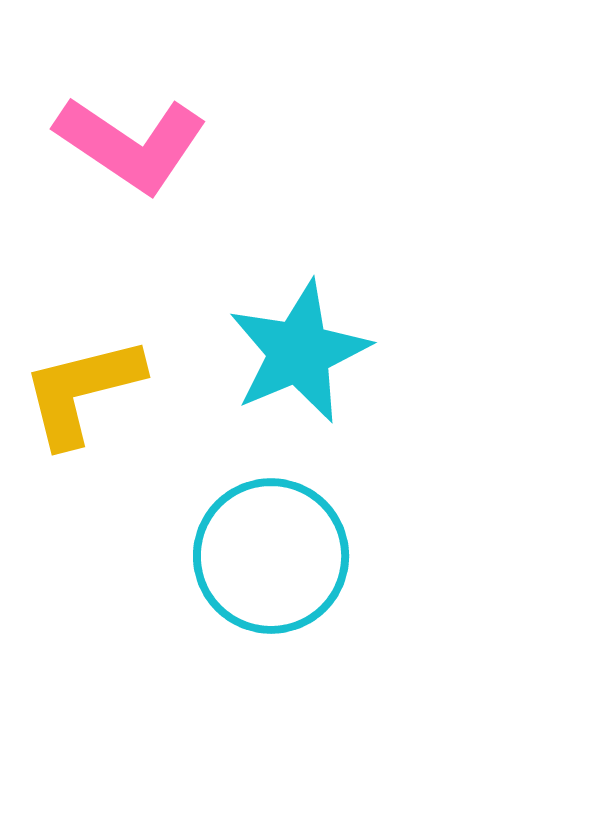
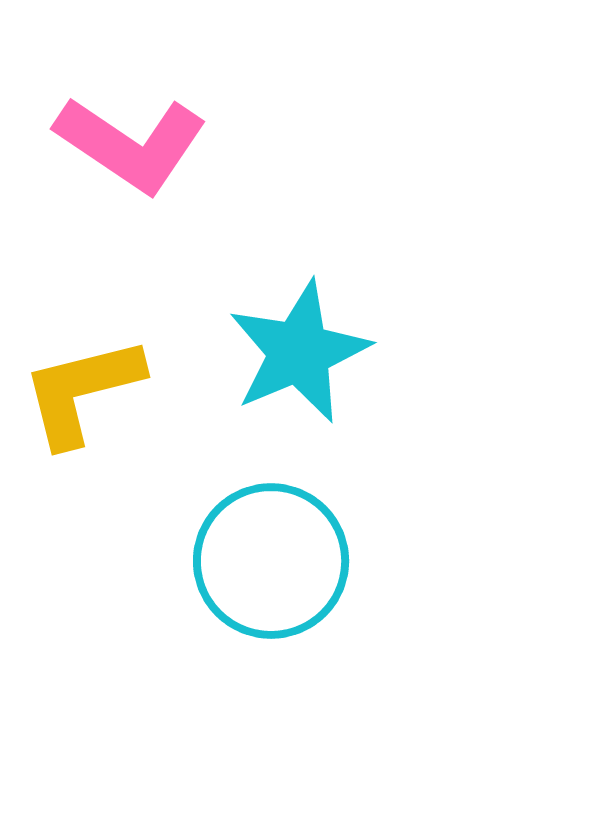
cyan circle: moved 5 px down
